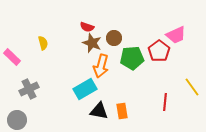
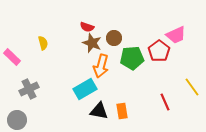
red line: rotated 30 degrees counterclockwise
